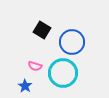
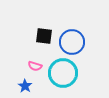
black square: moved 2 px right, 6 px down; rotated 24 degrees counterclockwise
